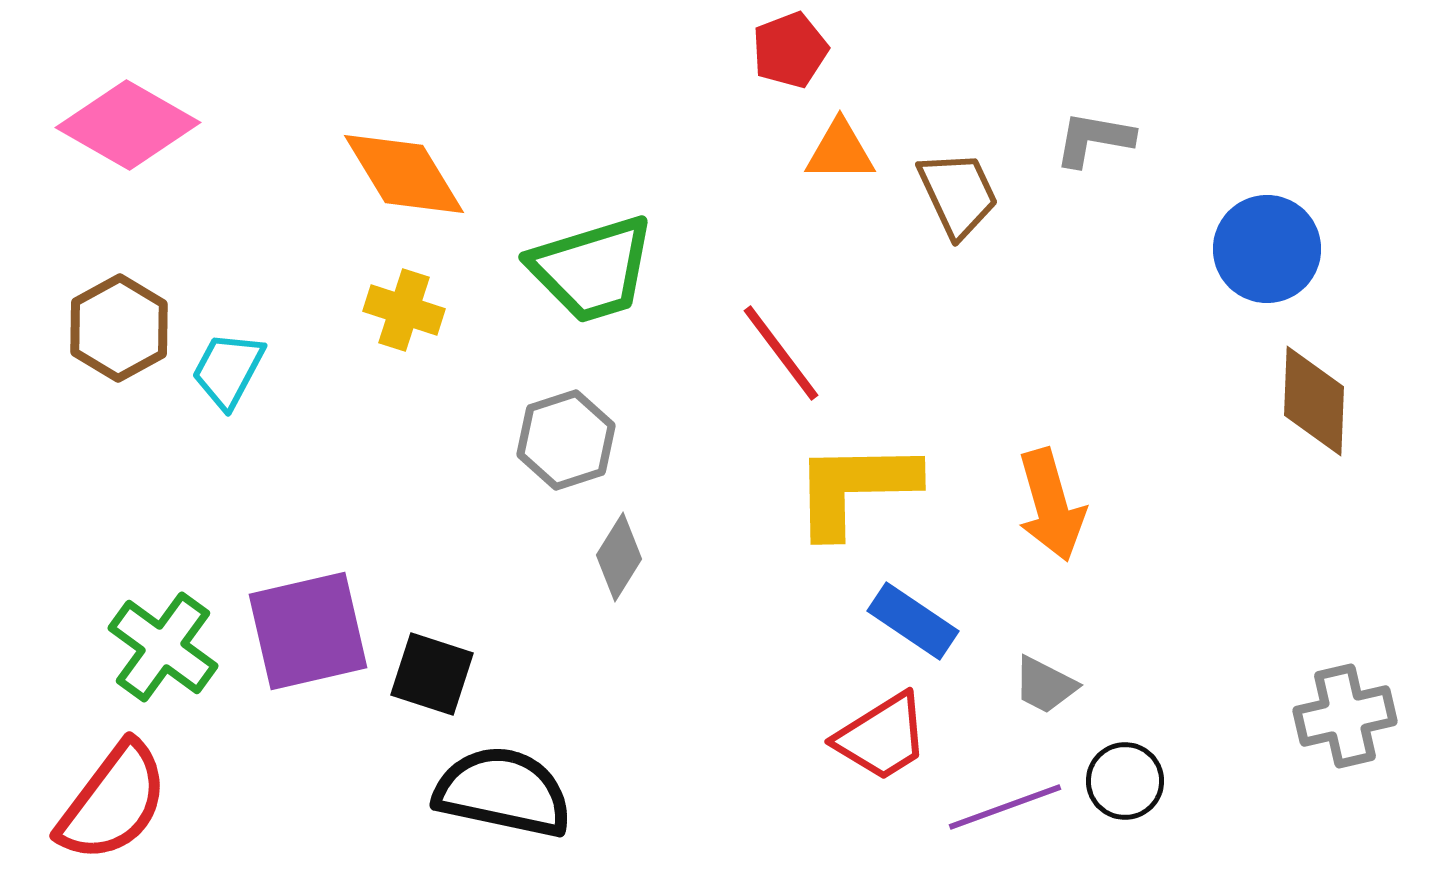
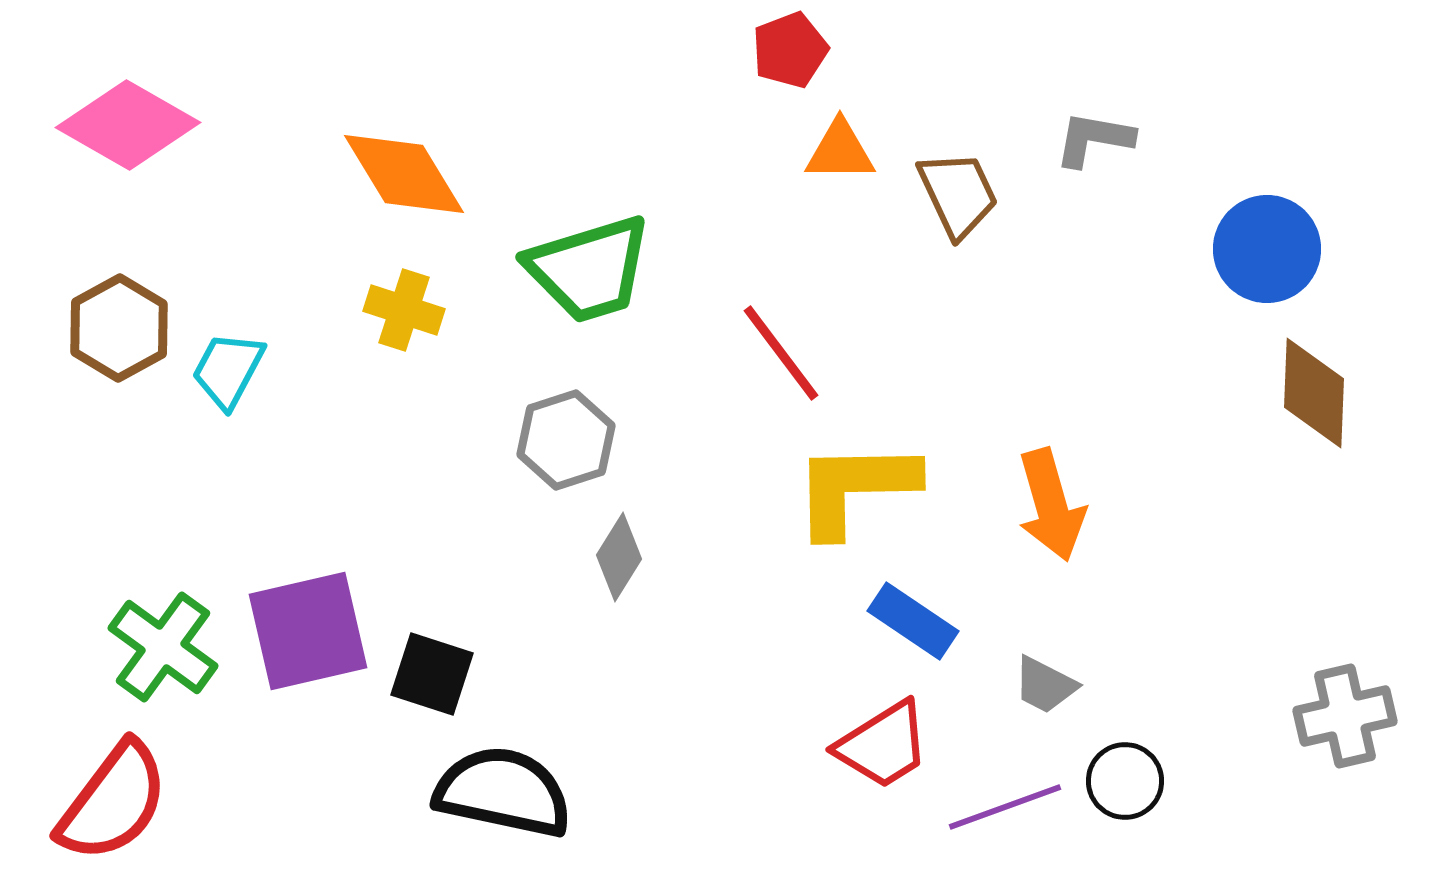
green trapezoid: moved 3 px left
brown diamond: moved 8 px up
red trapezoid: moved 1 px right, 8 px down
